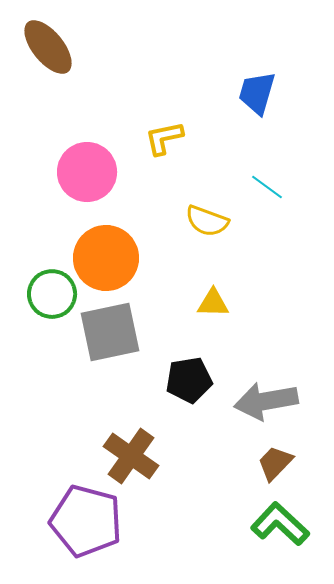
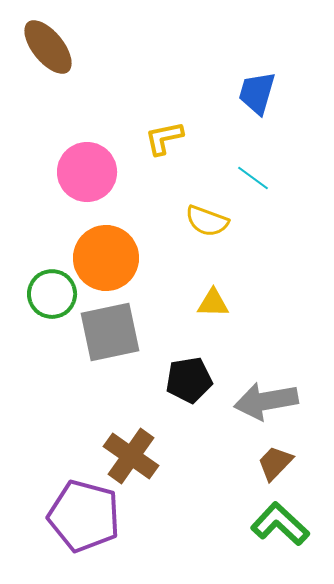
cyan line: moved 14 px left, 9 px up
purple pentagon: moved 2 px left, 5 px up
